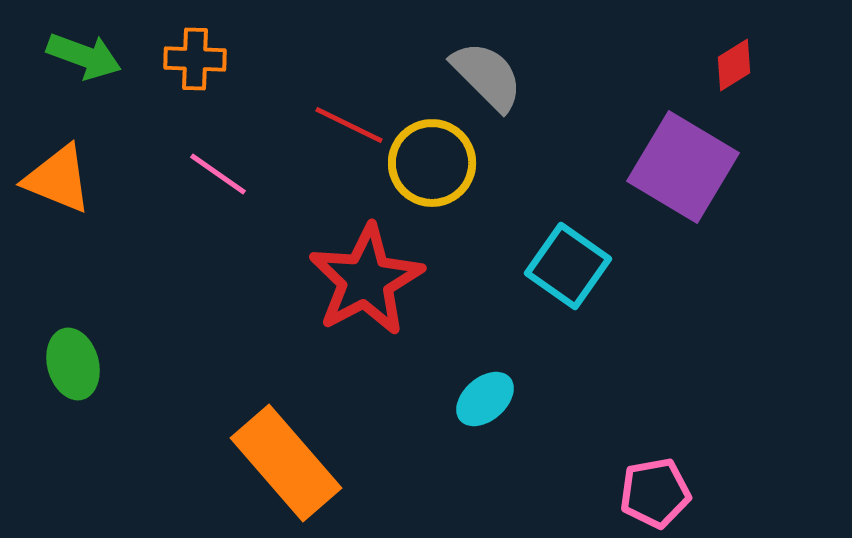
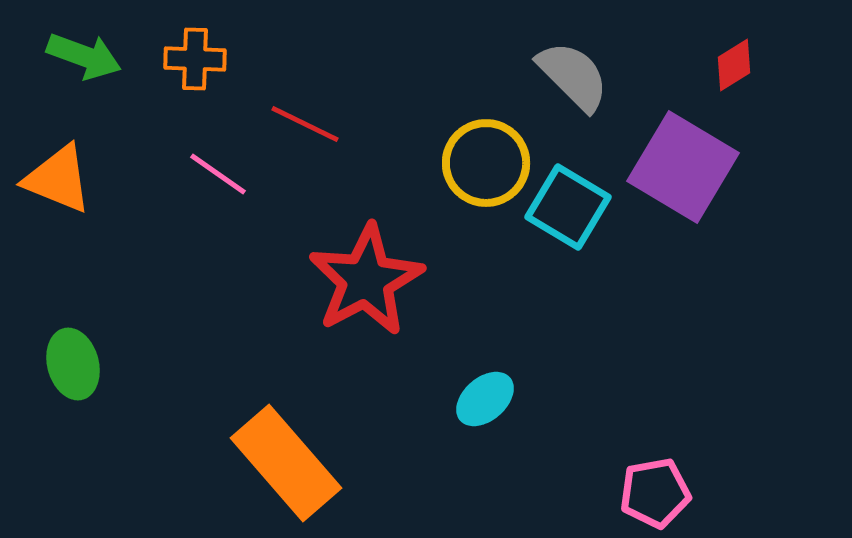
gray semicircle: moved 86 px right
red line: moved 44 px left, 1 px up
yellow circle: moved 54 px right
cyan square: moved 59 px up; rotated 4 degrees counterclockwise
